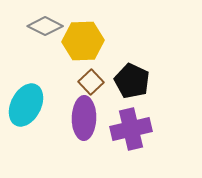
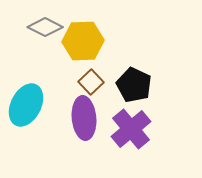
gray diamond: moved 1 px down
black pentagon: moved 2 px right, 4 px down
purple ellipse: rotated 6 degrees counterclockwise
purple cross: rotated 27 degrees counterclockwise
